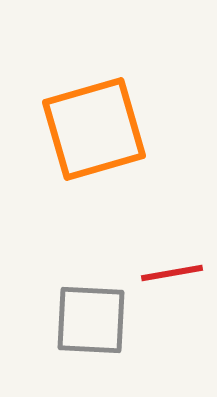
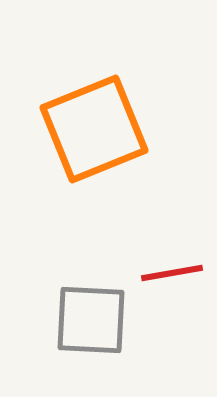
orange square: rotated 6 degrees counterclockwise
